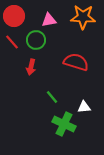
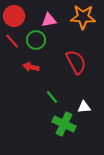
red line: moved 1 px up
red semicircle: rotated 45 degrees clockwise
red arrow: rotated 91 degrees clockwise
